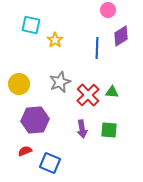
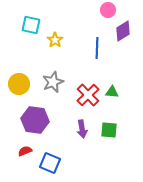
purple diamond: moved 2 px right, 5 px up
gray star: moved 7 px left
purple hexagon: rotated 12 degrees clockwise
